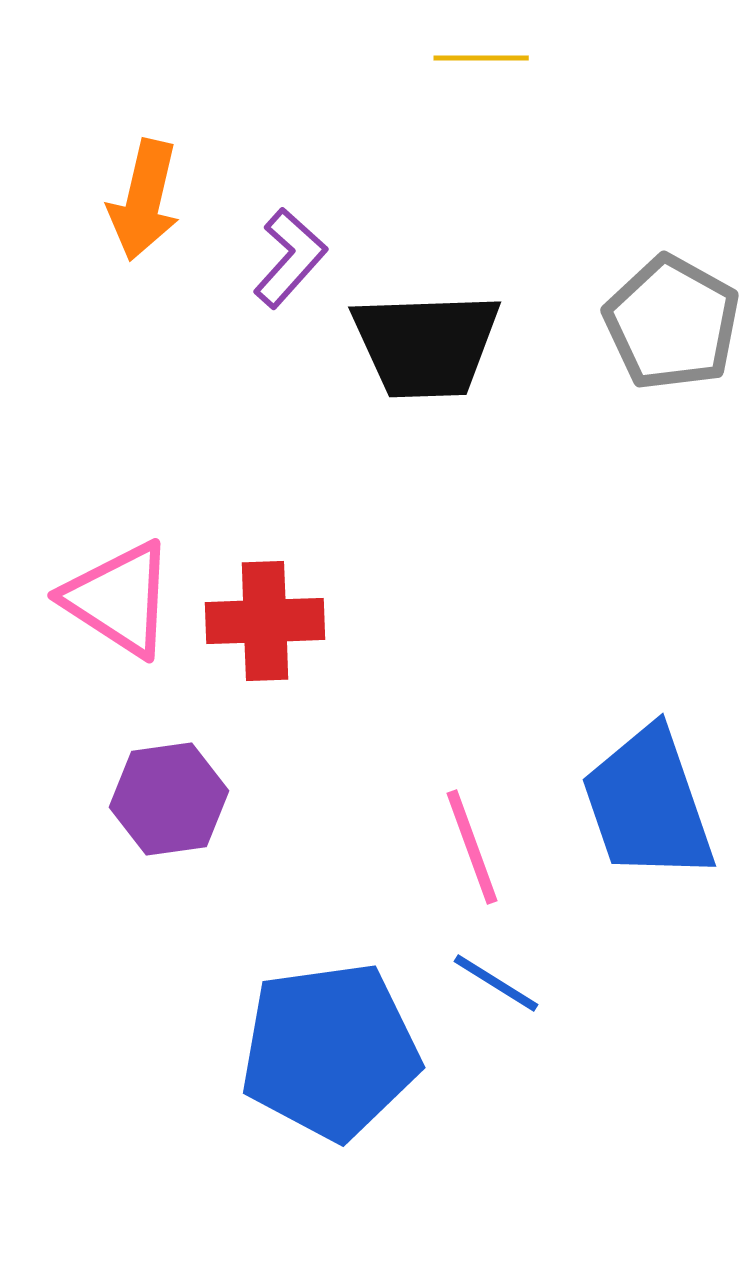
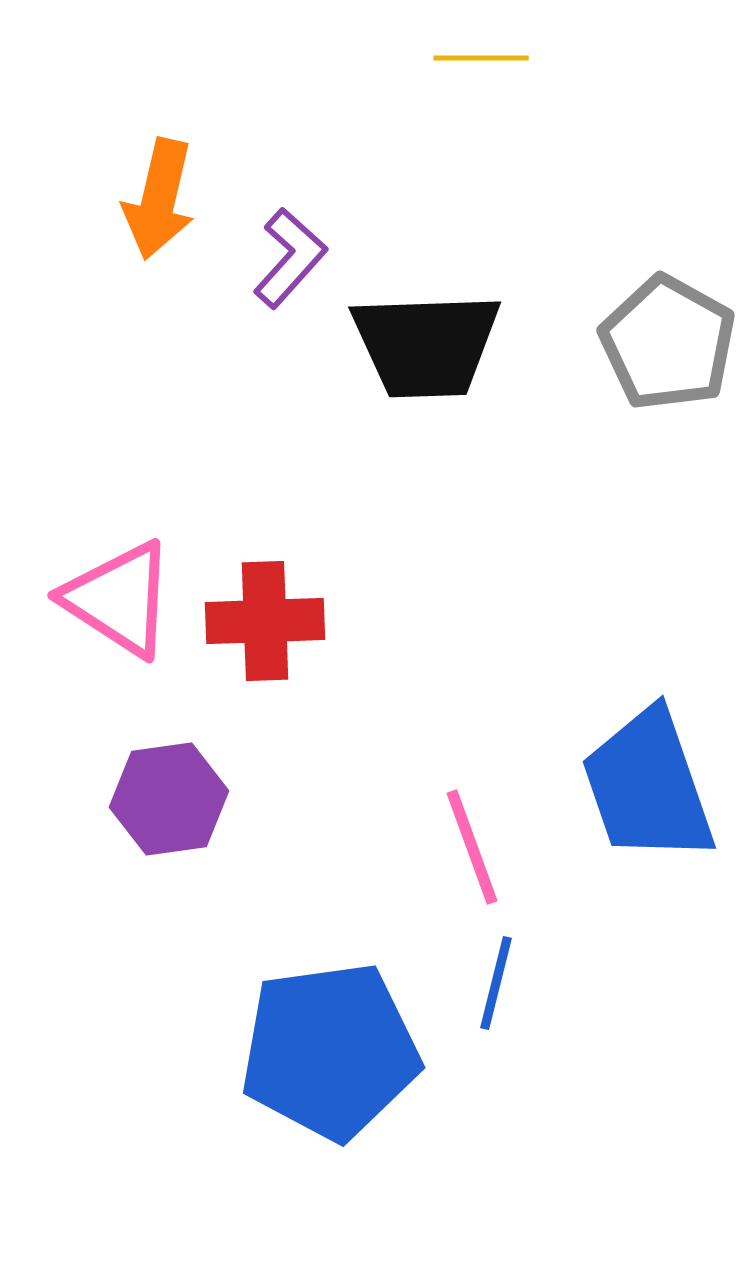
orange arrow: moved 15 px right, 1 px up
gray pentagon: moved 4 px left, 20 px down
blue trapezoid: moved 18 px up
blue line: rotated 72 degrees clockwise
